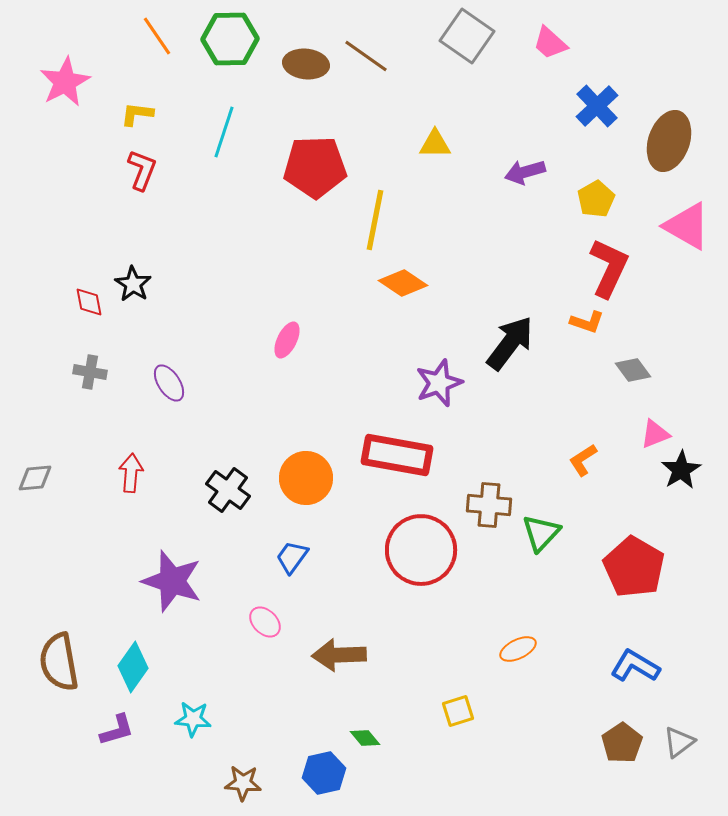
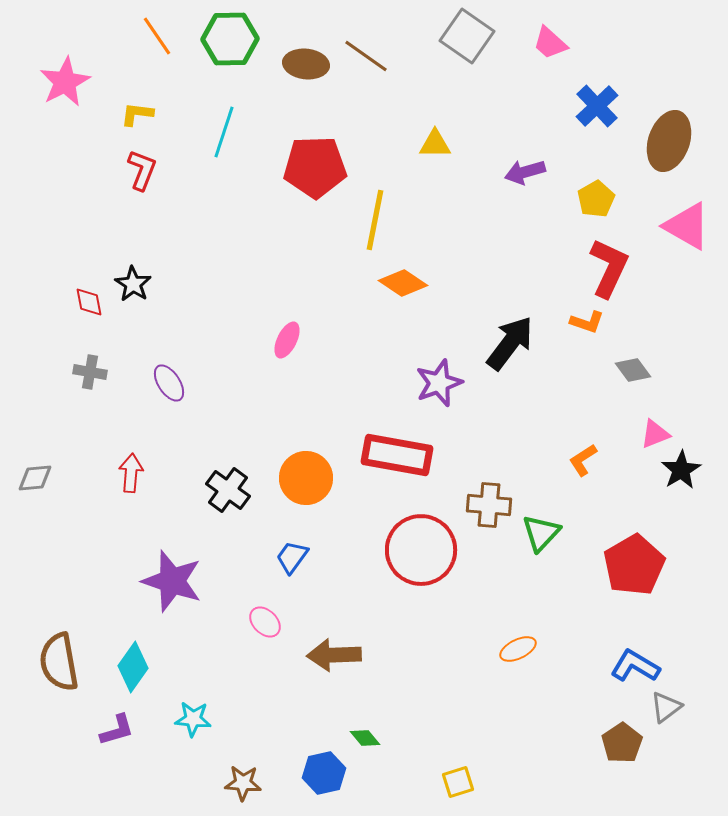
red pentagon at (634, 567): moved 2 px up; rotated 12 degrees clockwise
brown arrow at (339, 655): moved 5 px left
yellow square at (458, 711): moved 71 px down
gray triangle at (679, 742): moved 13 px left, 35 px up
